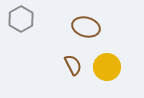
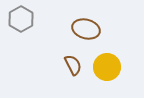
brown ellipse: moved 2 px down
